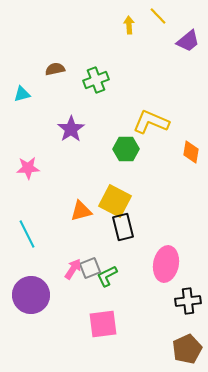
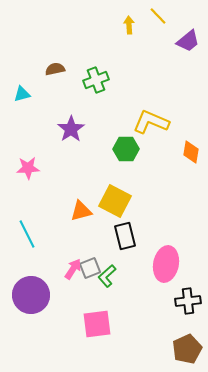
black rectangle: moved 2 px right, 9 px down
green L-shape: rotated 15 degrees counterclockwise
pink square: moved 6 px left
